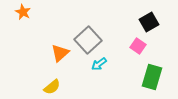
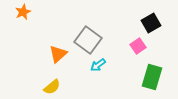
orange star: rotated 21 degrees clockwise
black square: moved 2 px right, 1 px down
gray square: rotated 12 degrees counterclockwise
pink square: rotated 21 degrees clockwise
orange triangle: moved 2 px left, 1 px down
cyan arrow: moved 1 px left, 1 px down
